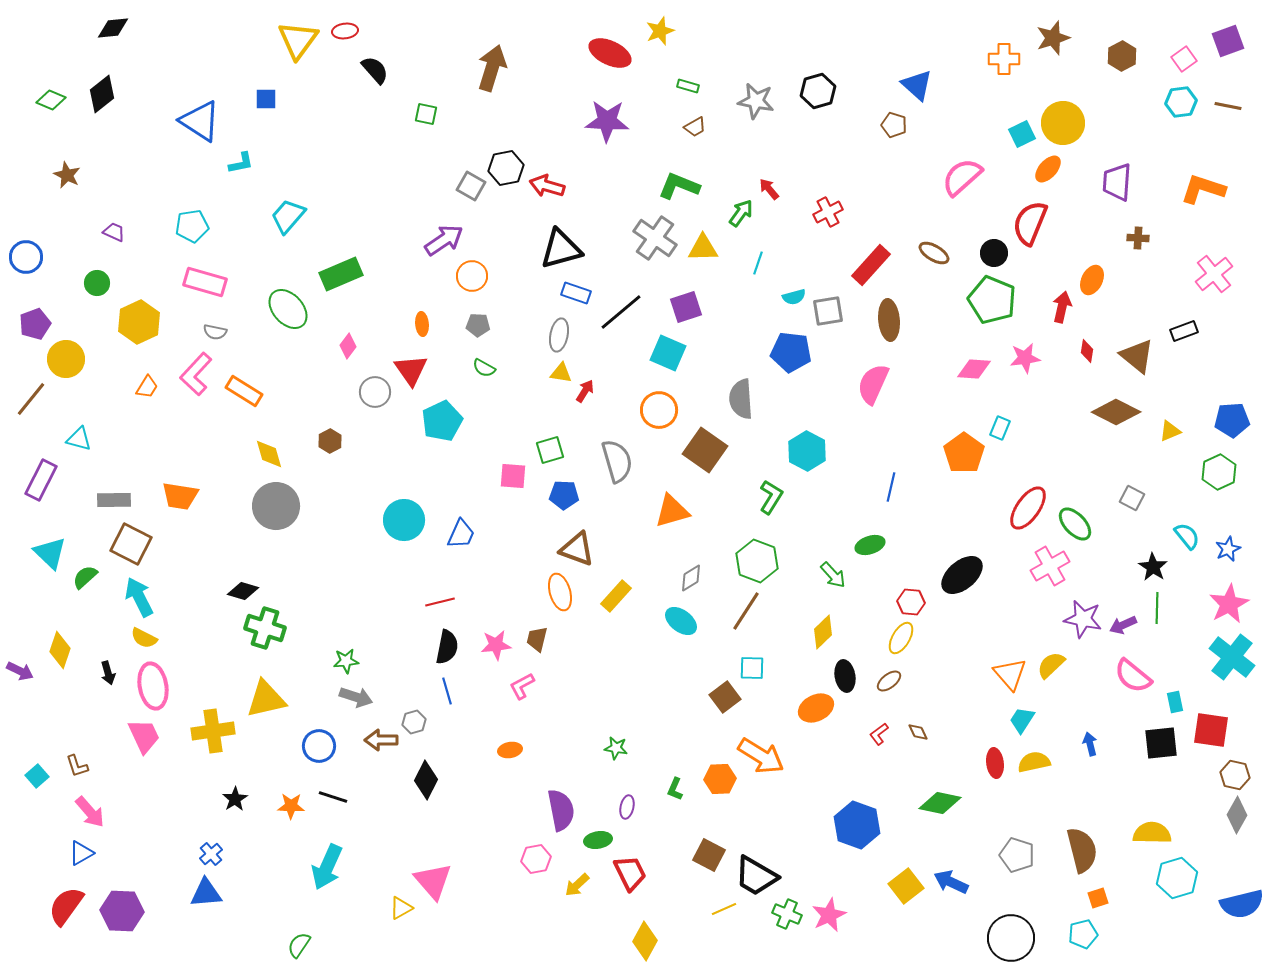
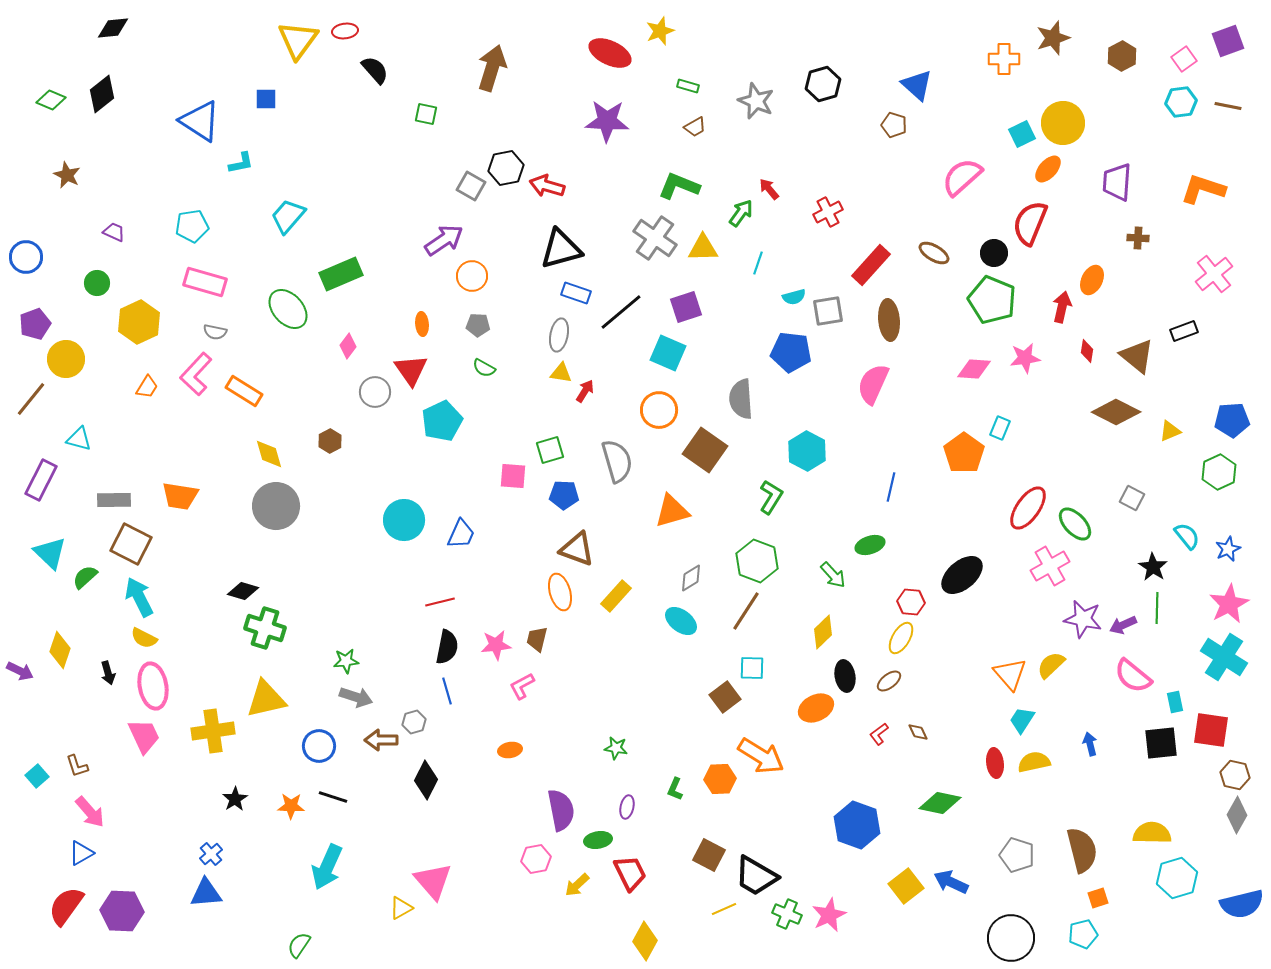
black hexagon at (818, 91): moved 5 px right, 7 px up
gray star at (756, 101): rotated 12 degrees clockwise
cyan cross at (1232, 657): moved 8 px left; rotated 6 degrees counterclockwise
